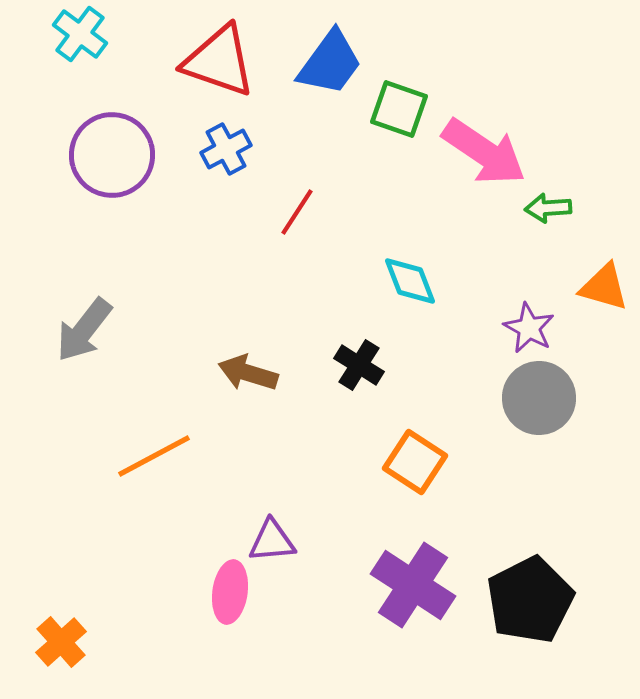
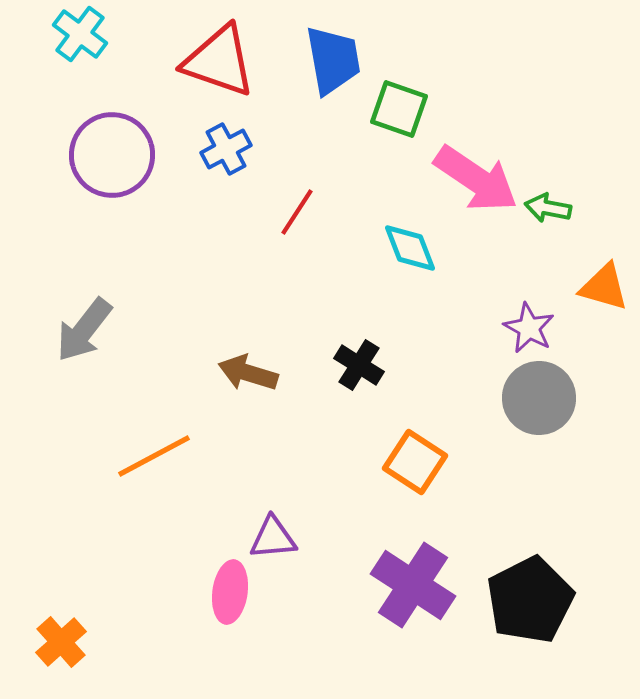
blue trapezoid: moved 3 px right, 3 px up; rotated 46 degrees counterclockwise
pink arrow: moved 8 px left, 27 px down
green arrow: rotated 15 degrees clockwise
cyan diamond: moved 33 px up
purple triangle: moved 1 px right, 3 px up
